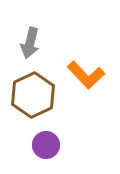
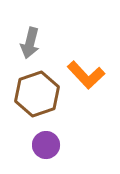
brown hexagon: moved 4 px right, 1 px up; rotated 6 degrees clockwise
